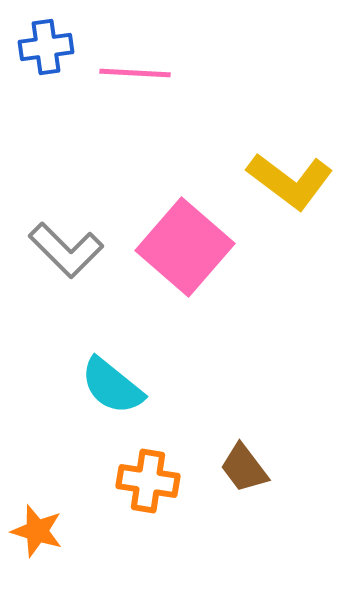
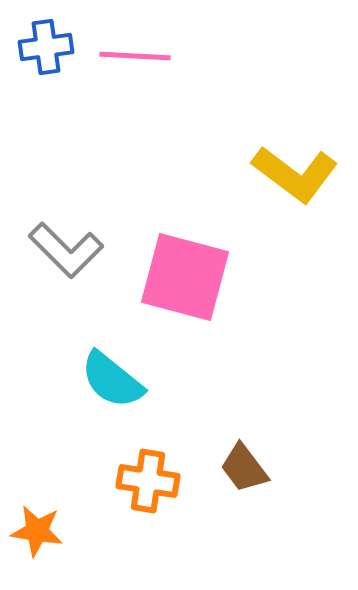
pink line: moved 17 px up
yellow L-shape: moved 5 px right, 7 px up
pink square: moved 30 px down; rotated 26 degrees counterclockwise
cyan semicircle: moved 6 px up
orange star: rotated 8 degrees counterclockwise
